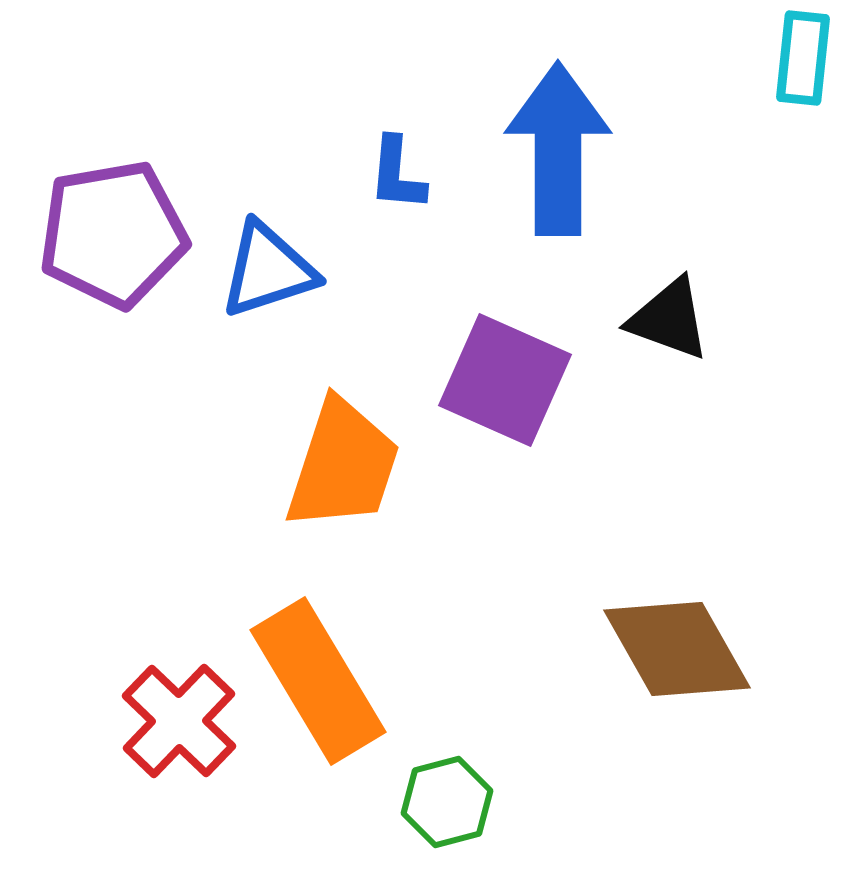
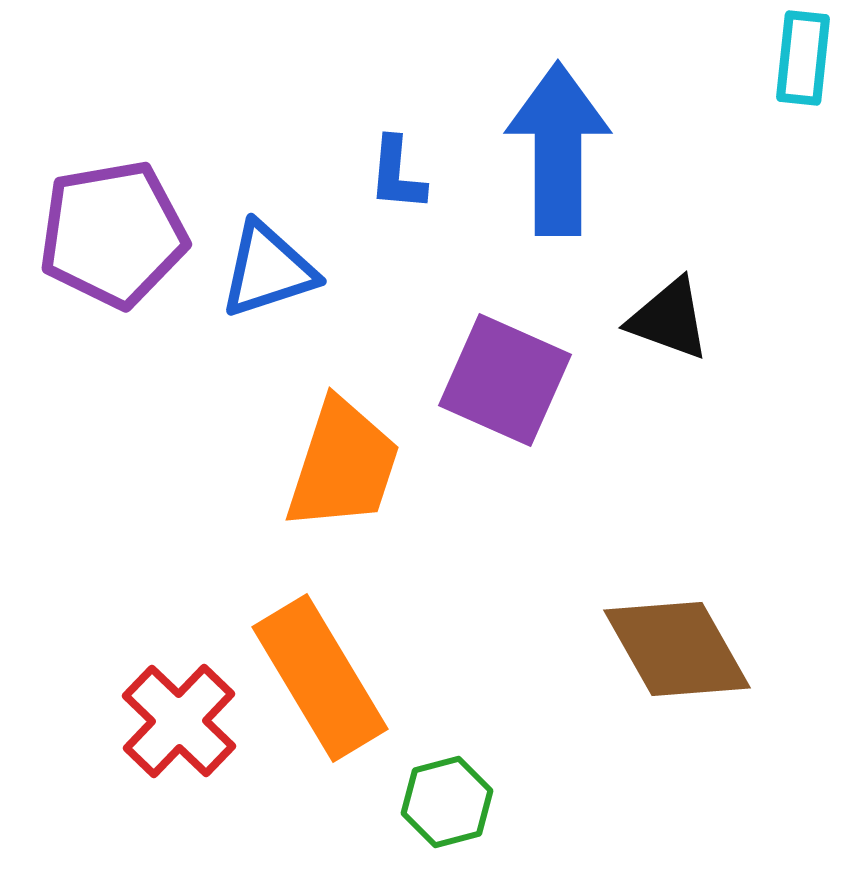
orange rectangle: moved 2 px right, 3 px up
